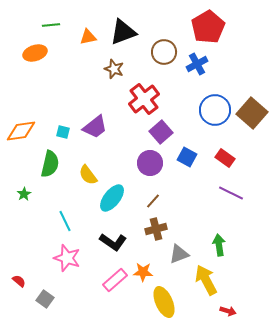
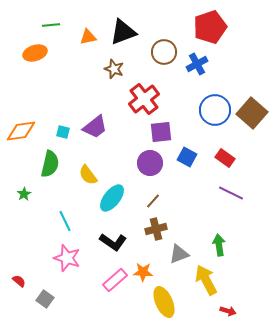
red pentagon: moved 2 px right; rotated 12 degrees clockwise
purple square: rotated 35 degrees clockwise
